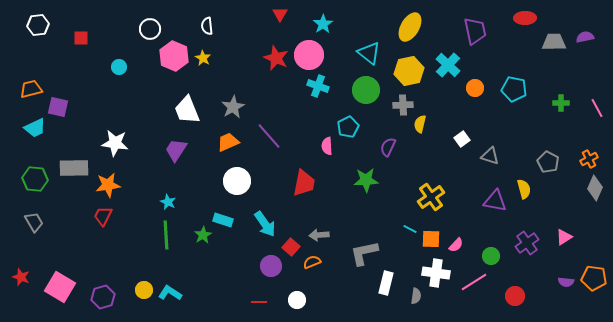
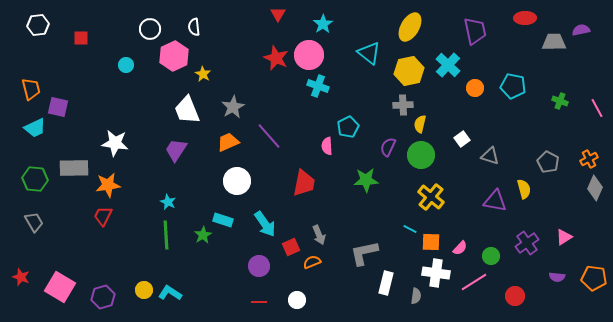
red triangle at (280, 14): moved 2 px left
white semicircle at (207, 26): moved 13 px left, 1 px down
purple semicircle at (585, 37): moved 4 px left, 7 px up
pink hexagon at (174, 56): rotated 12 degrees clockwise
yellow star at (203, 58): moved 16 px down
cyan circle at (119, 67): moved 7 px right, 2 px up
orange trapezoid at (31, 89): rotated 90 degrees clockwise
cyan pentagon at (514, 89): moved 1 px left, 3 px up
green circle at (366, 90): moved 55 px right, 65 px down
green cross at (561, 103): moved 1 px left, 2 px up; rotated 21 degrees clockwise
yellow cross at (431, 197): rotated 16 degrees counterclockwise
gray arrow at (319, 235): rotated 108 degrees counterclockwise
orange square at (431, 239): moved 3 px down
pink semicircle at (456, 245): moved 4 px right, 3 px down
red square at (291, 247): rotated 24 degrees clockwise
purple circle at (271, 266): moved 12 px left
purple semicircle at (566, 282): moved 9 px left, 5 px up
